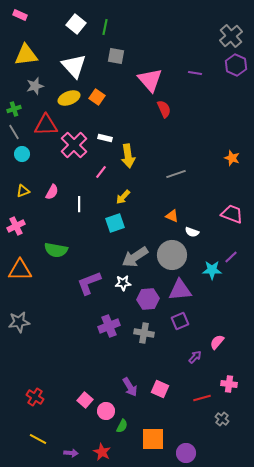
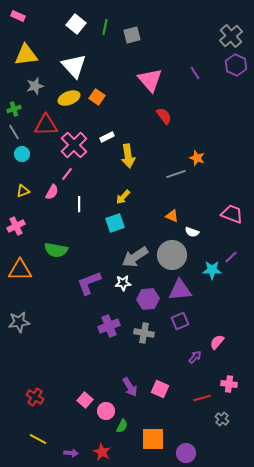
pink rectangle at (20, 15): moved 2 px left, 1 px down
gray square at (116, 56): moved 16 px right, 21 px up; rotated 24 degrees counterclockwise
purple line at (195, 73): rotated 48 degrees clockwise
red semicircle at (164, 109): moved 7 px down; rotated 12 degrees counterclockwise
white rectangle at (105, 138): moved 2 px right, 1 px up; rotated 40 degrees counterclockwise
orange star at (232, 158): moved 35 px left
pink line at (101, 172): moved 34 px left, 2 px down
